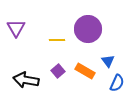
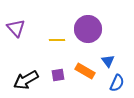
purple triangle: rotated 12 degrees counterclockwise
purple square: moved 4 px down; rotated 32 degrees clockwise
black arrow: rotated 40 degrees counterclockwise
